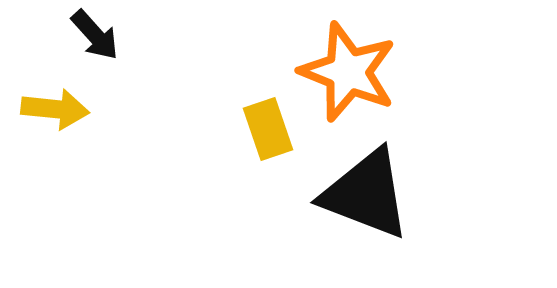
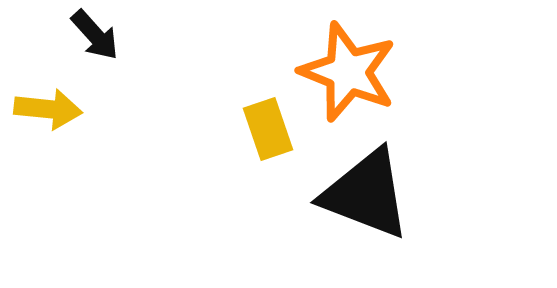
yellow arrow: moved 7 px left
